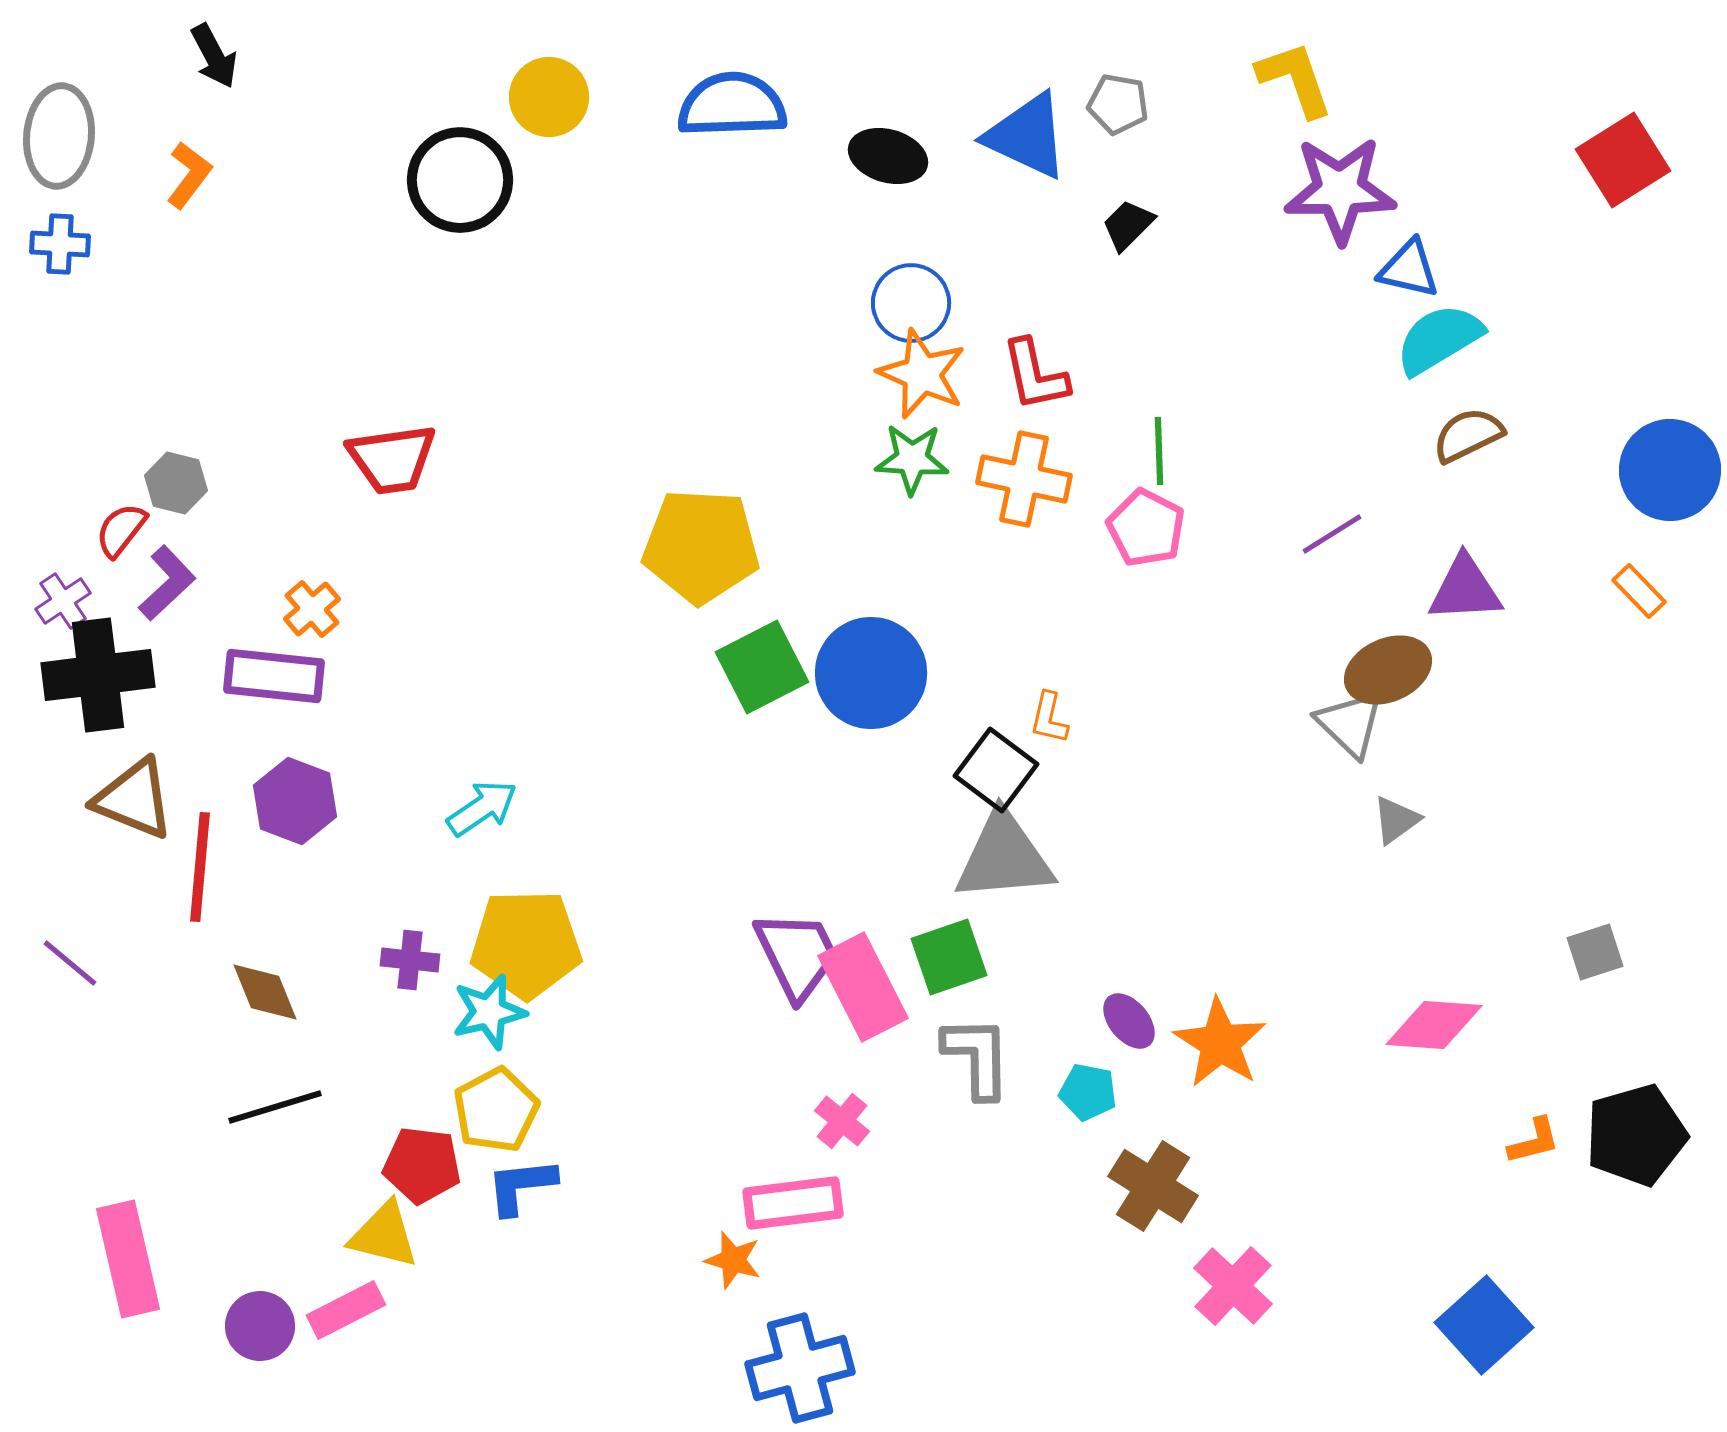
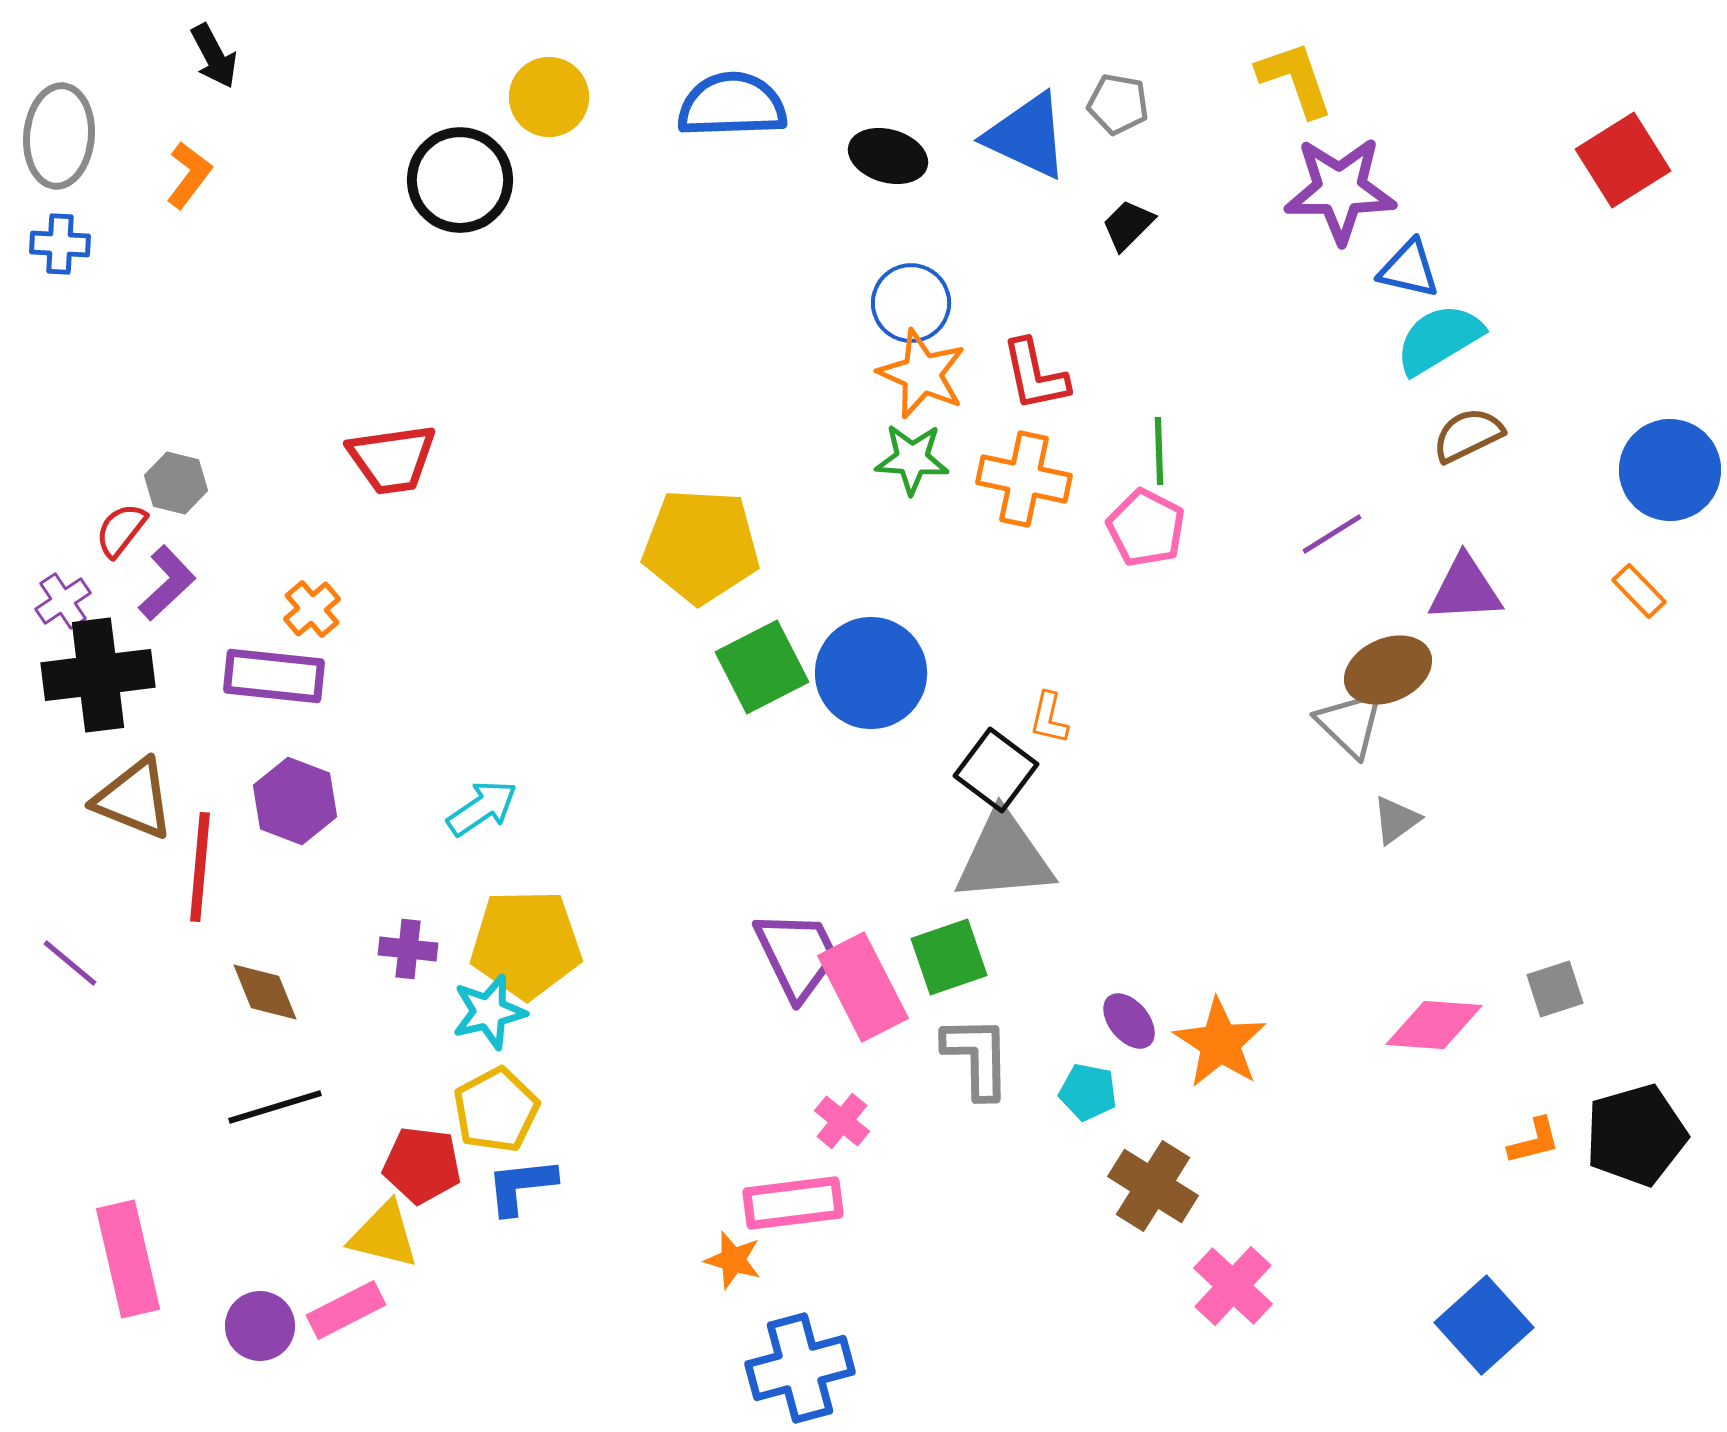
gray square at (1595, 952): moved 40 px left, 37 px down
purple cross at (410, 960): moved 2 px left, 11 px up
